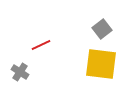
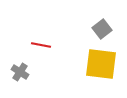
red line: rotated 36 degrees clockwise
